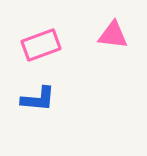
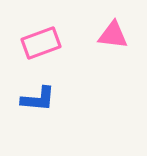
pink rectangle: moved 2 px up
